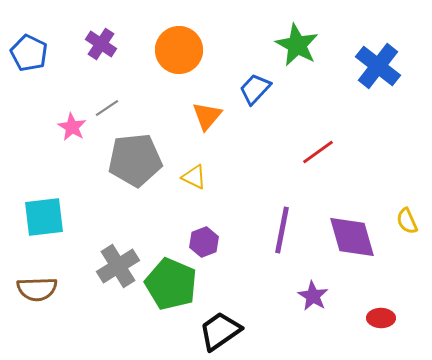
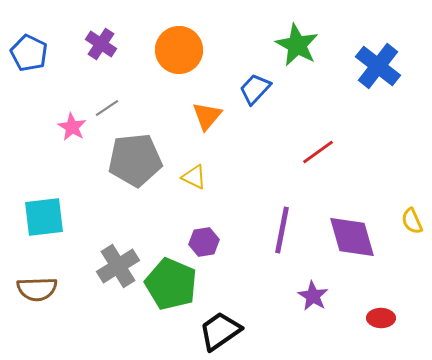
yellow semicircle: moved 5 px right
purple hexagon: rotated 12 degrees clockwise
